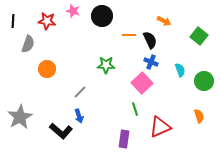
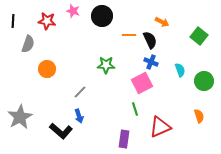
orange arrow: moved 2 px left, 1 px down
pink square: rotated 15 degrees clockwise
